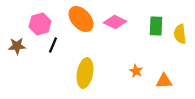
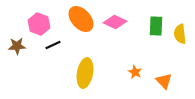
pink hexagon: moved 1 px left; rotated 25 degrees counterclockwise
black line: rotated 42 degrees clockwise
orange star: moved 1 px left, 1 px down
orange triangle: rotated 48 degrees clockwise
